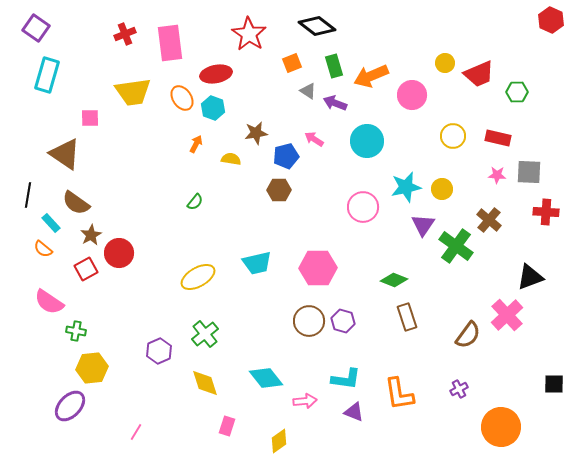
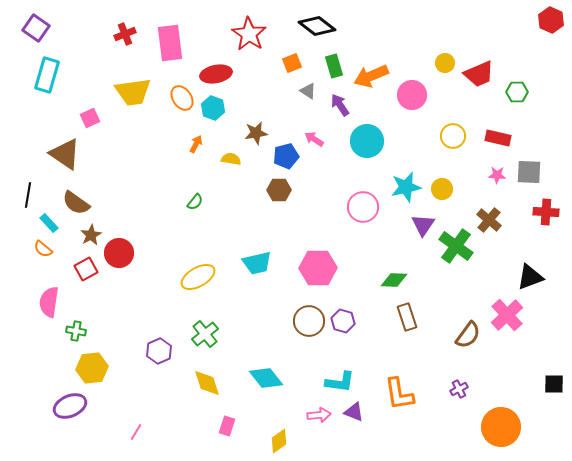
purple arrow at (335, 103): moved 5 px right, 2 px down; rotated 35 degrees clockwise
pink square at (90, 118): rotated 24 degrees counterclockwise
cyan rectangle at (51, 223): moved 2 px left
green diamond at (394, 280): rotated 20 degrees counterclockwise
pink semicircle at (49, 302): rotated 64 degrees clockwise
cyan L-shape at (346, 379): moved 6 px left, 3 px down
yellow diamond at (205, 383): moved 2 px right
pink arrow at (305, 401): moved 14 px right, 14 px down
purple ellipse at (70, 406): rotated 24 degrees clockwise
